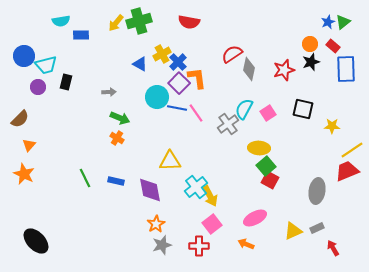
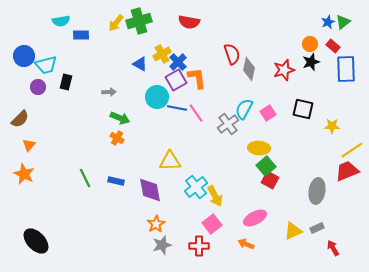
red semicircle at (232, 54): rotated 105 degrees clockwise
purple square at (179, 83): moved 3 px left, 3 px up; rotated 15 degrees clockwise
yellow arrow at (210, 196): moved 5 px right
